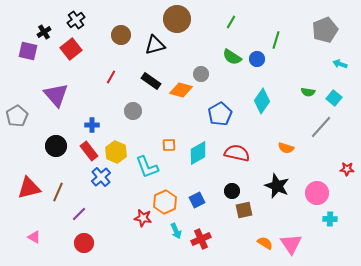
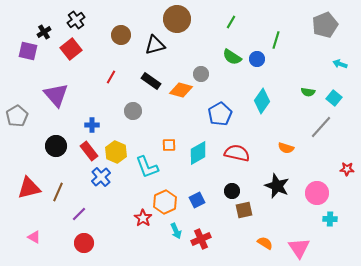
gray pentagon at (325, 30): moved 5 px up
red star at (143, 218): rotated 24 degrees clockwise
pink triangle at (291, 244): moved 8 px right, 4 px down
